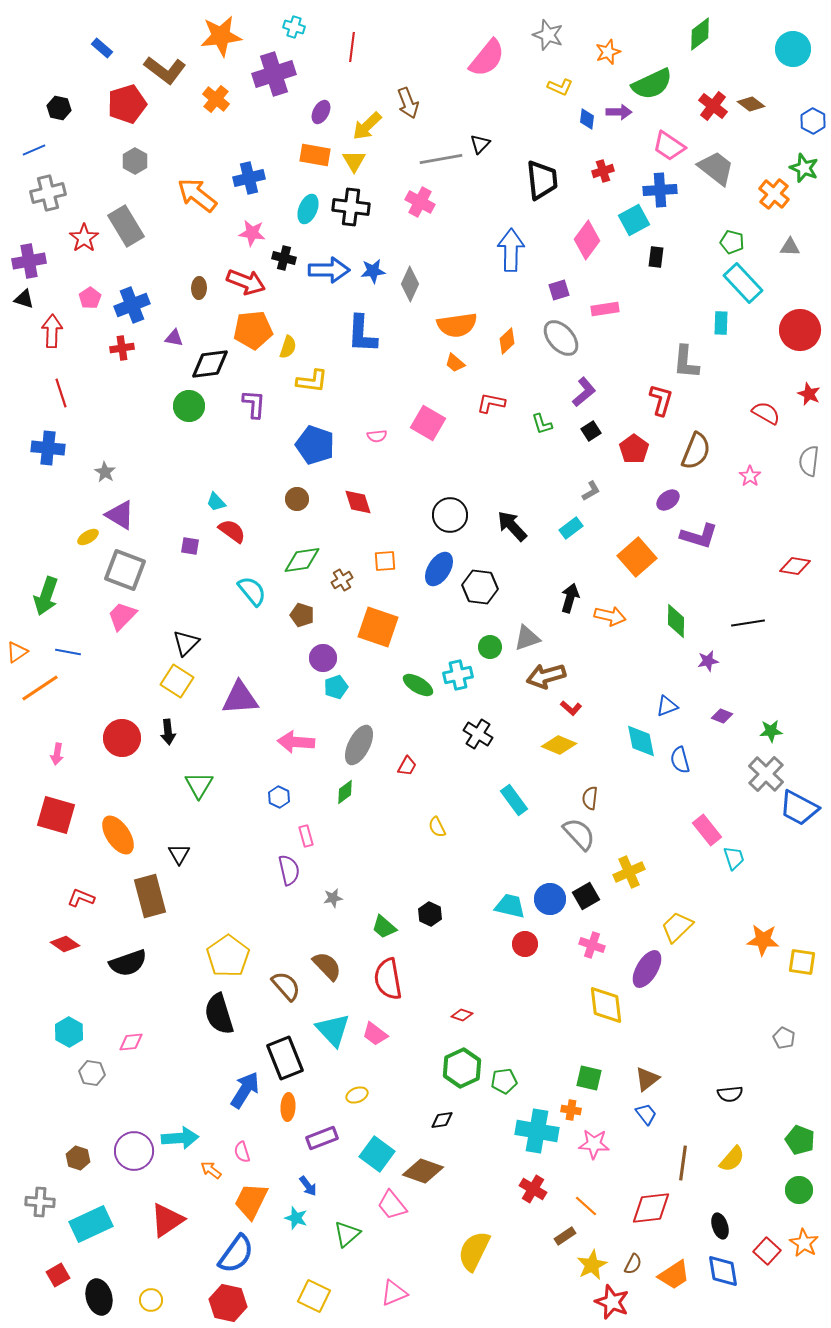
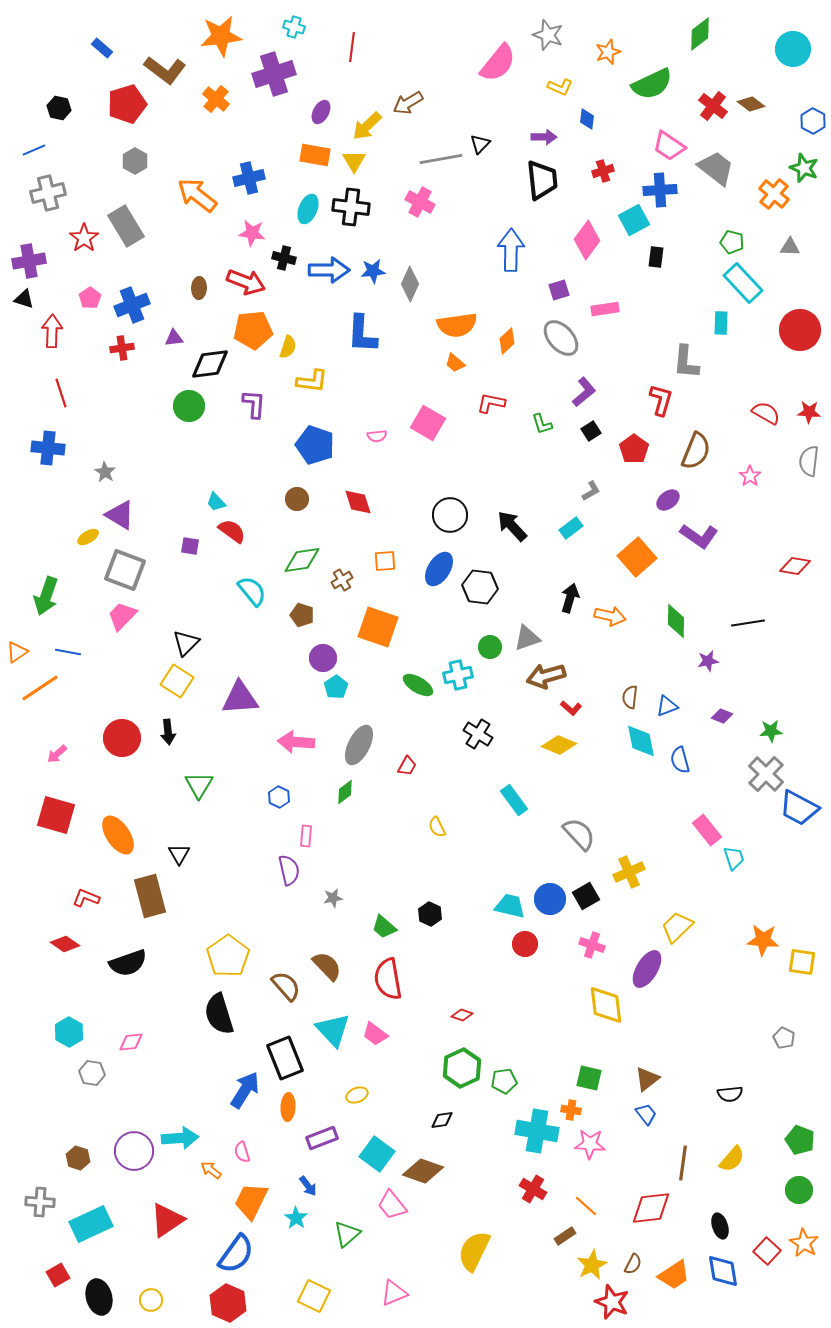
pink semicircle at (487, 58): moved 11 px right, 5 px down
brown arrow at (408, 103): rotated 80 degrees clockwise
purple arrow at (619, 112): moved 75 px left, 25 px down
purple triangle at (174, 338): rotated 18 degrees counterclockwise
red star at (809, 394): moved 18 px down; rotated 20 degrees counterclockwise
purple L-shape at (699, 536): rotated 18 degrees clockwise
cyan pentagon at (336, 687): rotated 15 degrees counterclockwise
pink arrow at (57, 754): rotated 40 degrees clockwise
brown semicircle at (590, 798): moved 40 px right, 101 px up
pink rectangle at (306, 836): rotated 20 degrees clockwise
red L-shape at (81, 898): moved 5 px right
pink star at (594, 1144): moved 4 px left
cyan star at (296, 1218): rotated 15 degrees clockwise
red hexagon at (228, 1303): rotated 12 degrees clockwise
